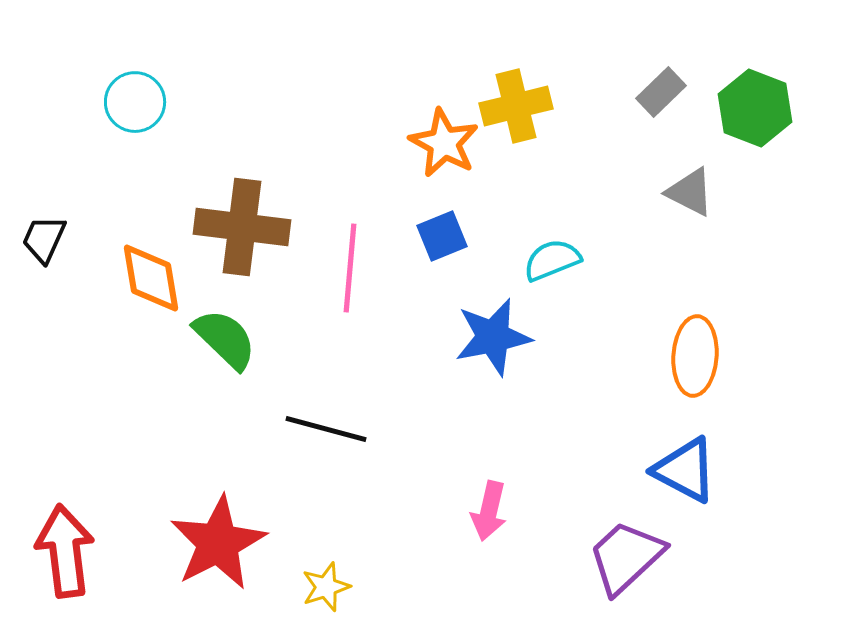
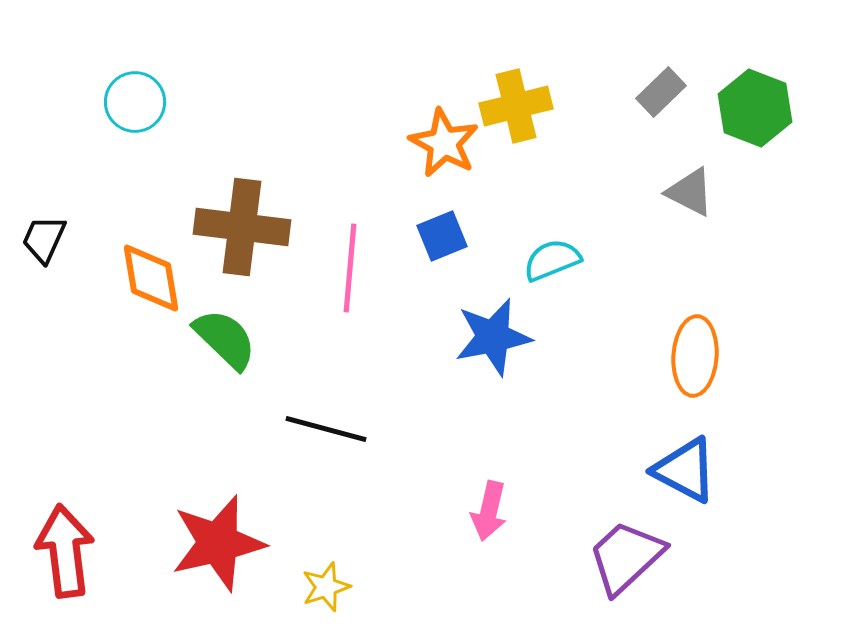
red star: rotated 14 degrees clockwise
